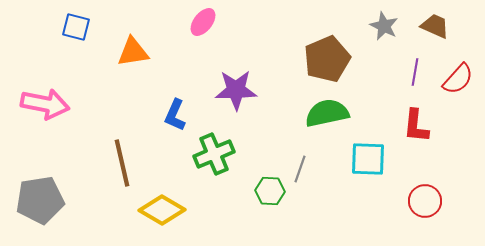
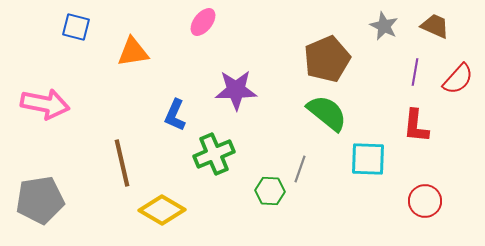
green semicircle: rotated 51 degrees clockwise
